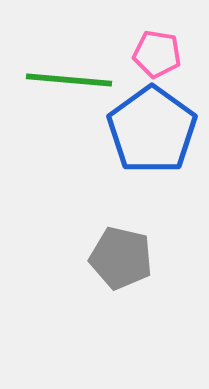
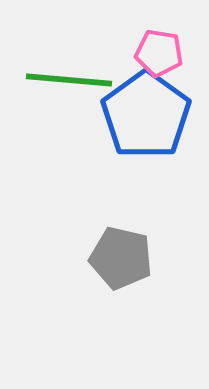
pink pentagon: moved 2 px right, 1 px up
blue pentagon: moved 6 px left, 15 px up
